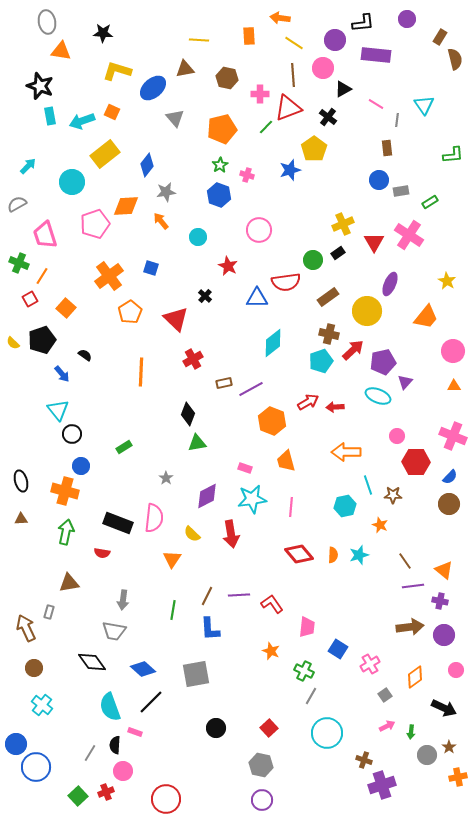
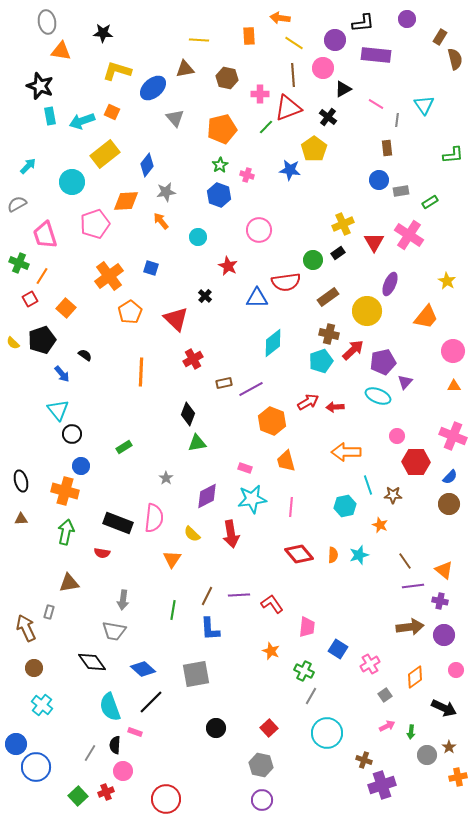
blue star at (290, 170): rotated 25 degrees clockwise
orange diamond at (126, 206): moved 5 px up
